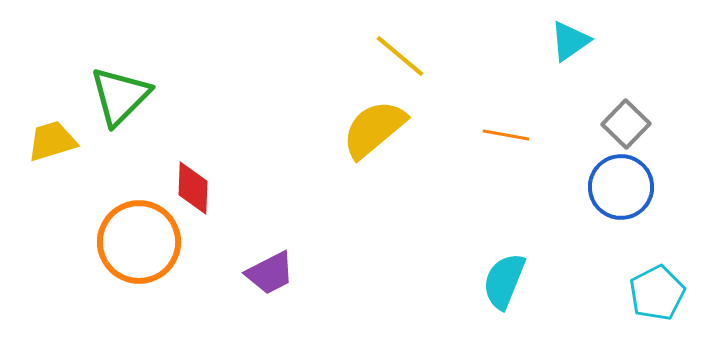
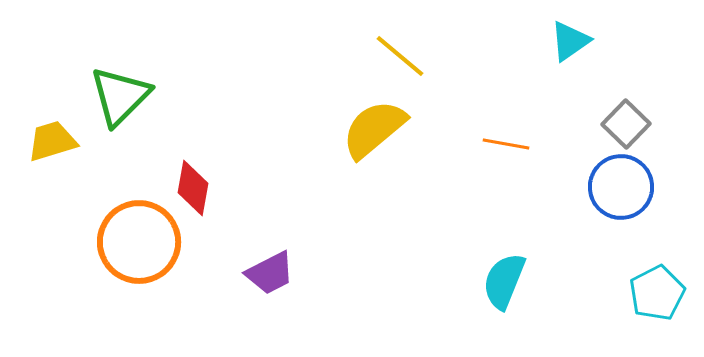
orange line: moved 9 px down
red diamond: rotated 8 degrees clockwise
